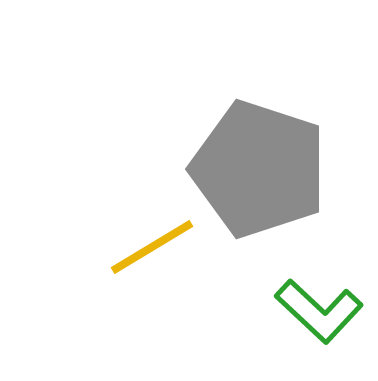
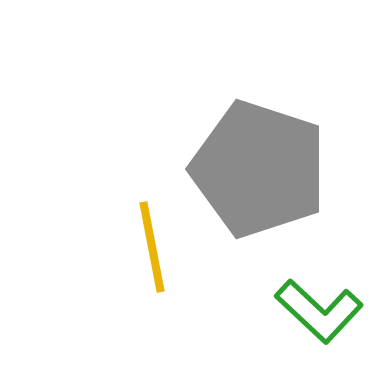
yellow line: rotated 70 degrees counterclockwise
